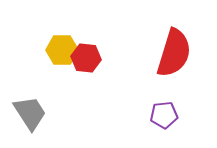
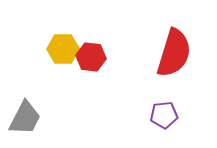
yellow hexagon: moved 1 px right, 1 px up
red hexagon: moved 5 px right, 1 px up
gray trapezoid: moved 5 px left, 5 px down; rotated 60 degrees clockwise
